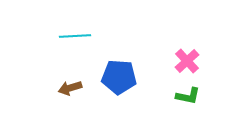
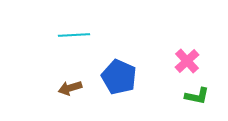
cyan line: moved 1 px left, 1 px up
blue pentagon: rotated 20 degrees clockwise
green L-shape: moved 9 px right
